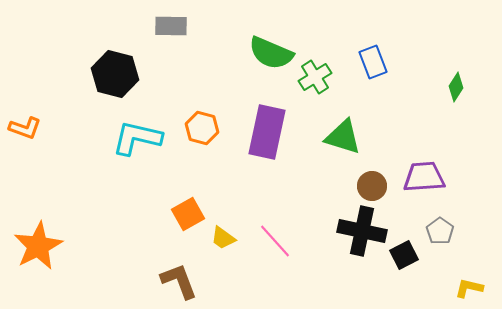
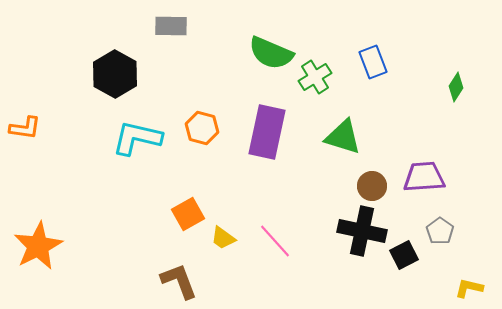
black hexagon: rotated 15 degrees clockwise
orange L-shape: rotated 12 degrees counterclockwise
